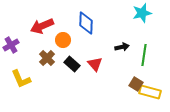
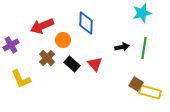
green line: moved 7 px up
